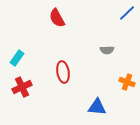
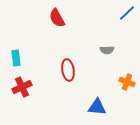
cyan rectangle: moved 1 px left; rotated 42 degrees counterclockwise
red ellipse: moved 5 px right, 2 px up
